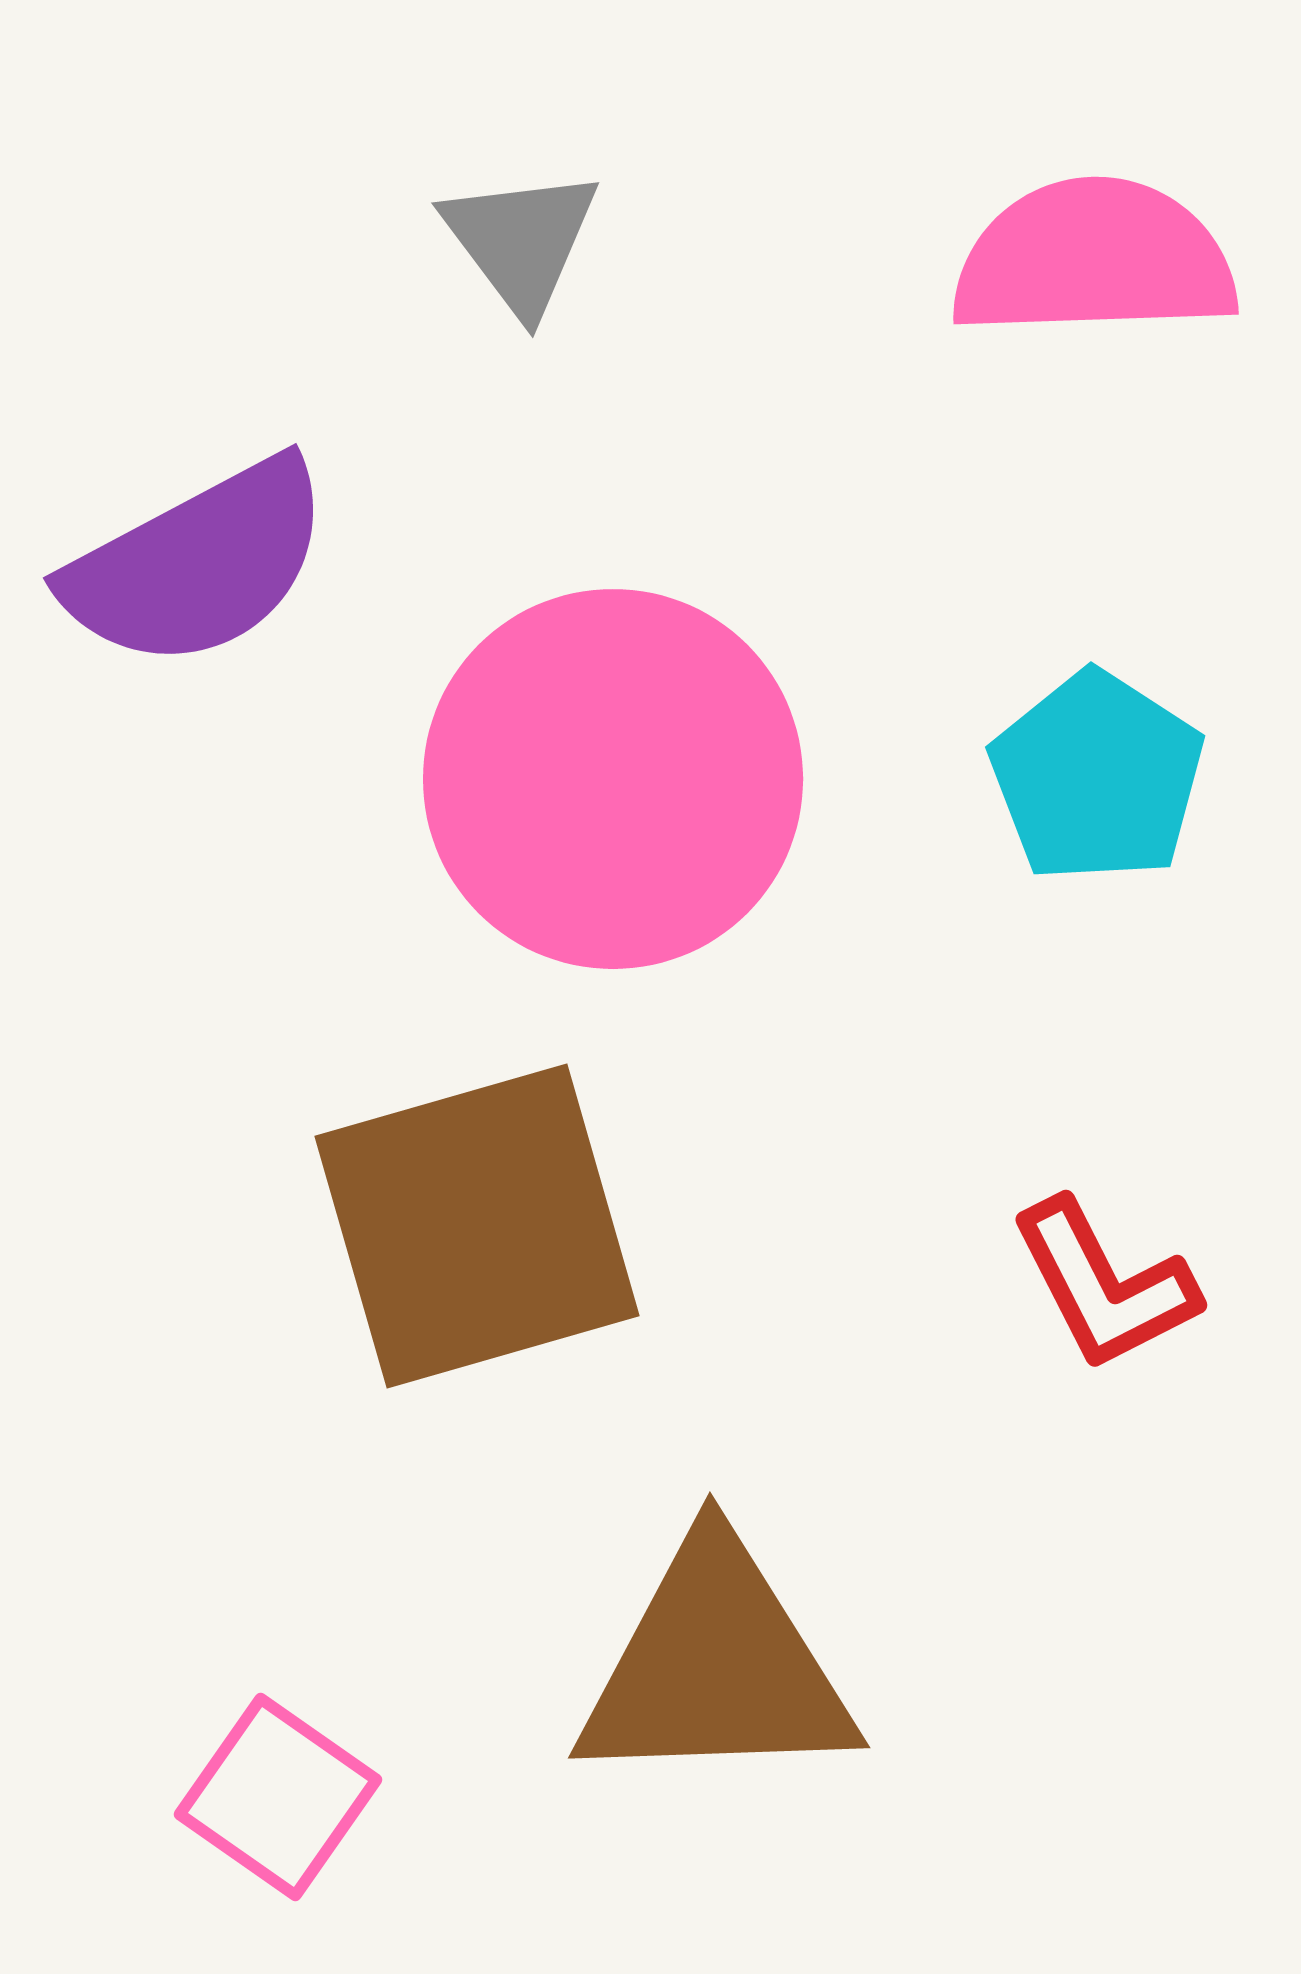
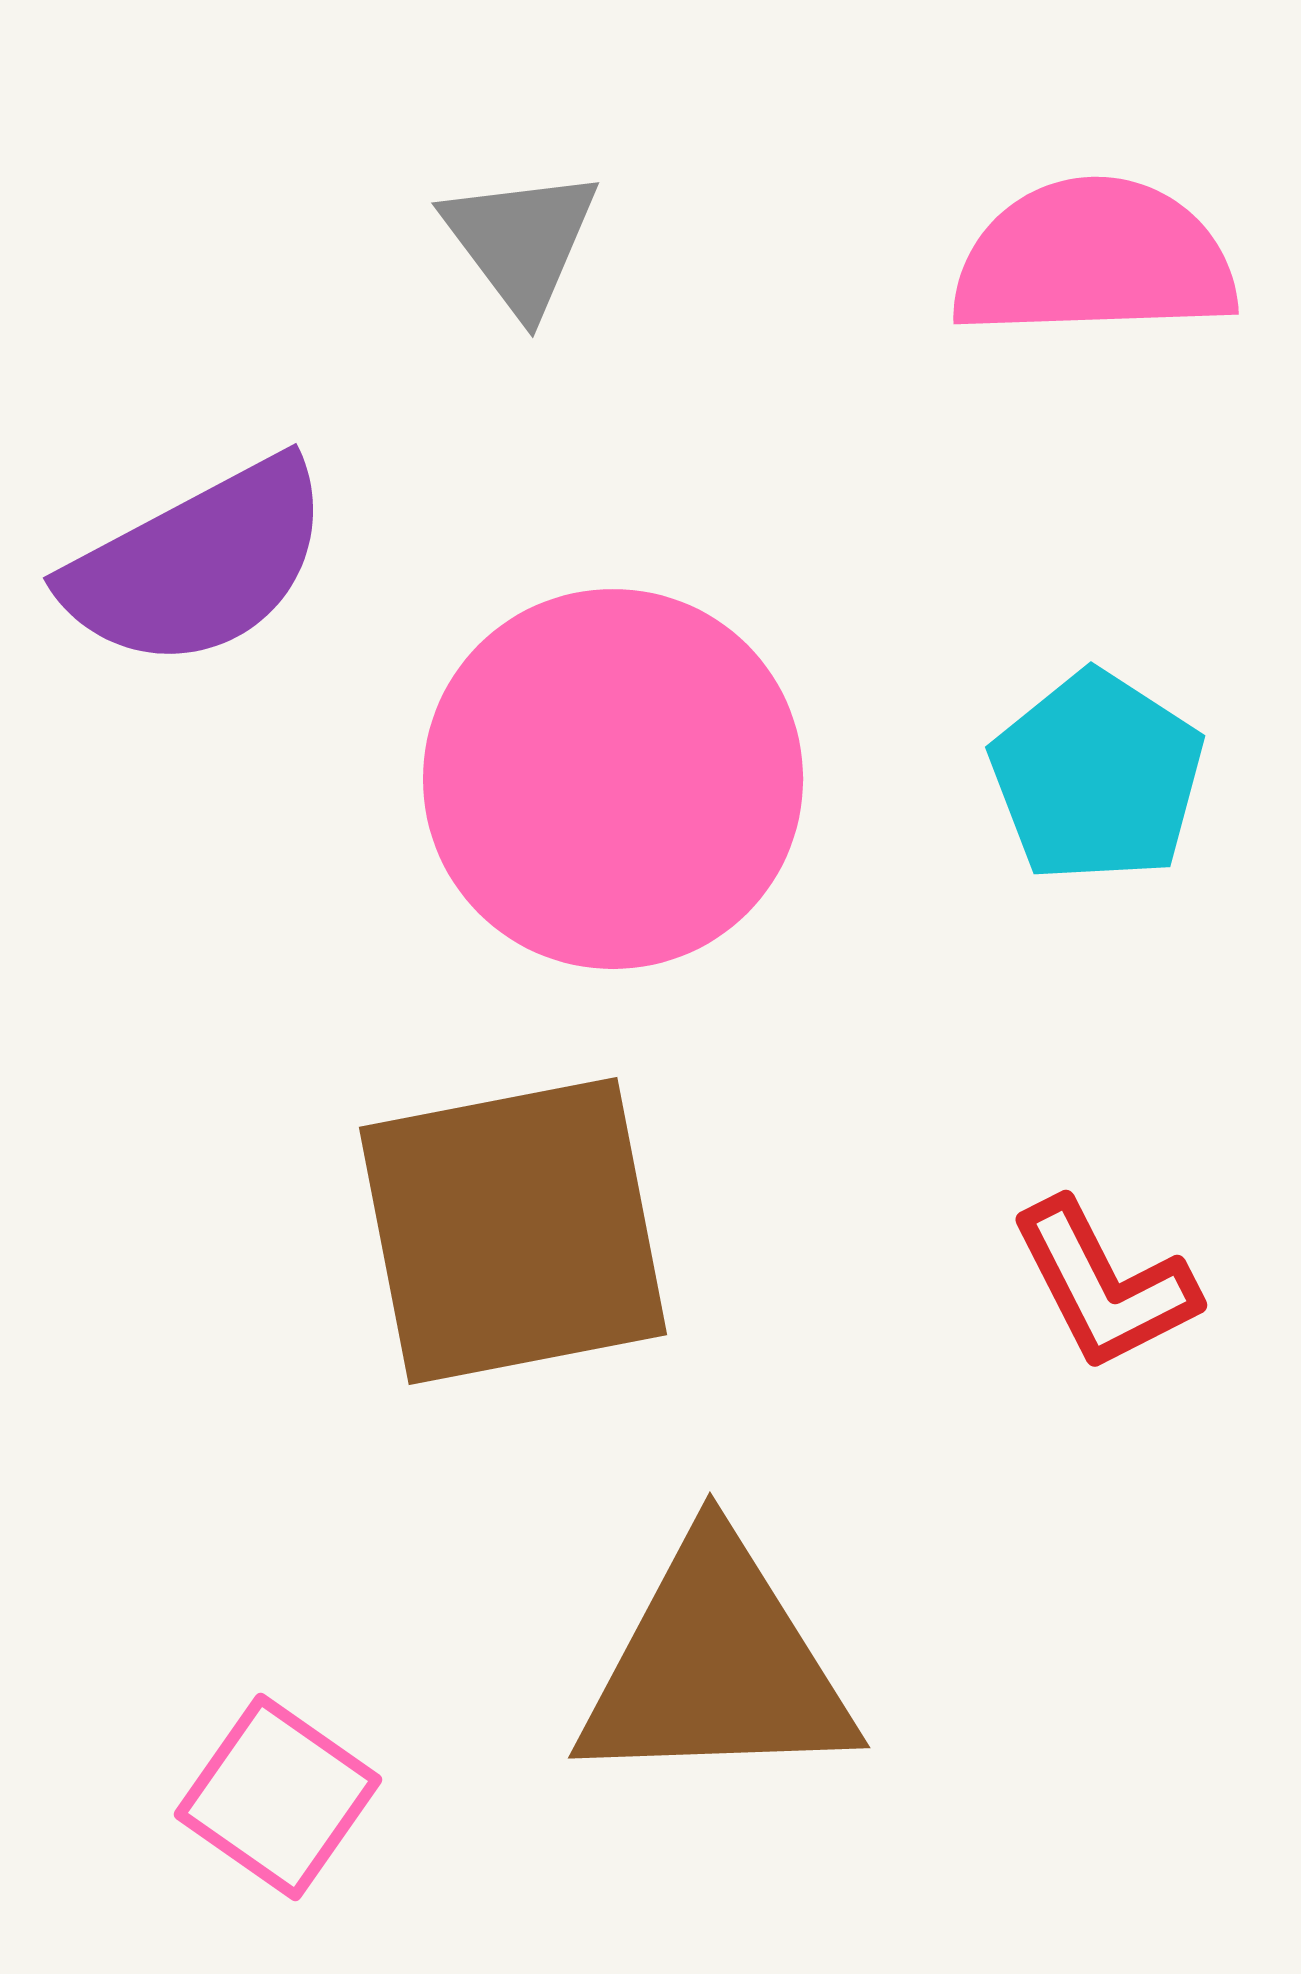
brown square: moved 36 px right, 5 px down; rotated 5 degrees clockwise
